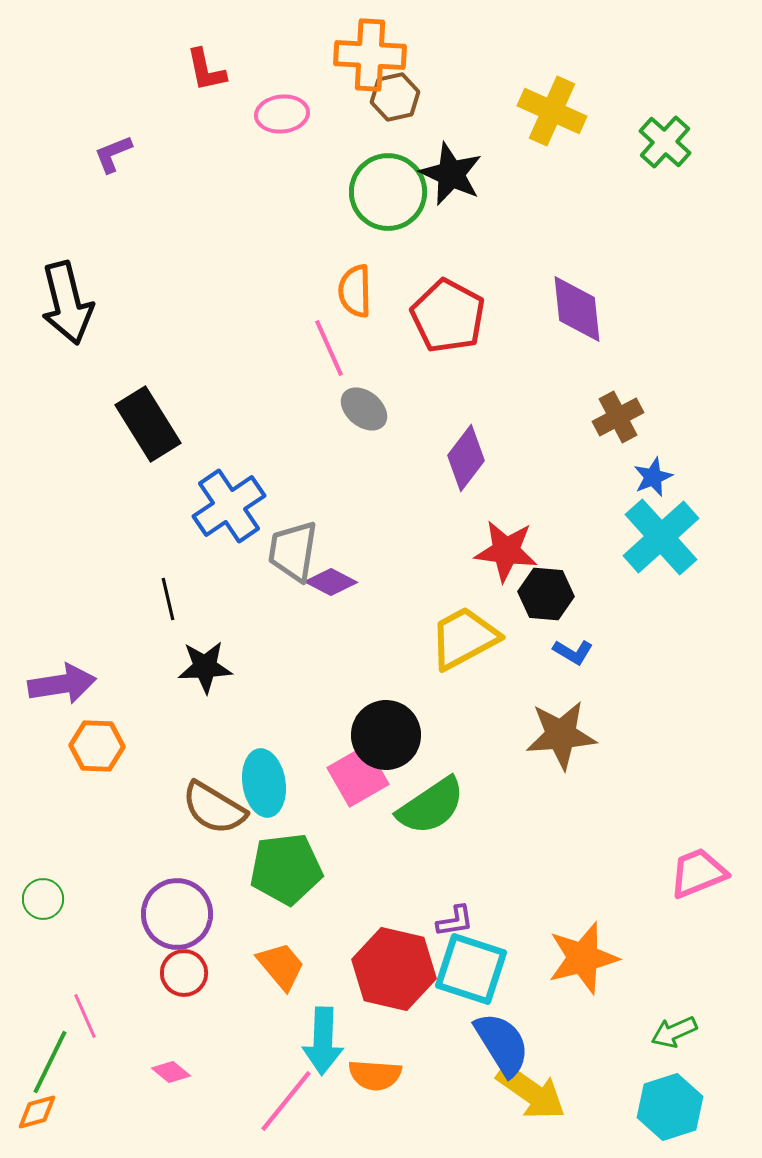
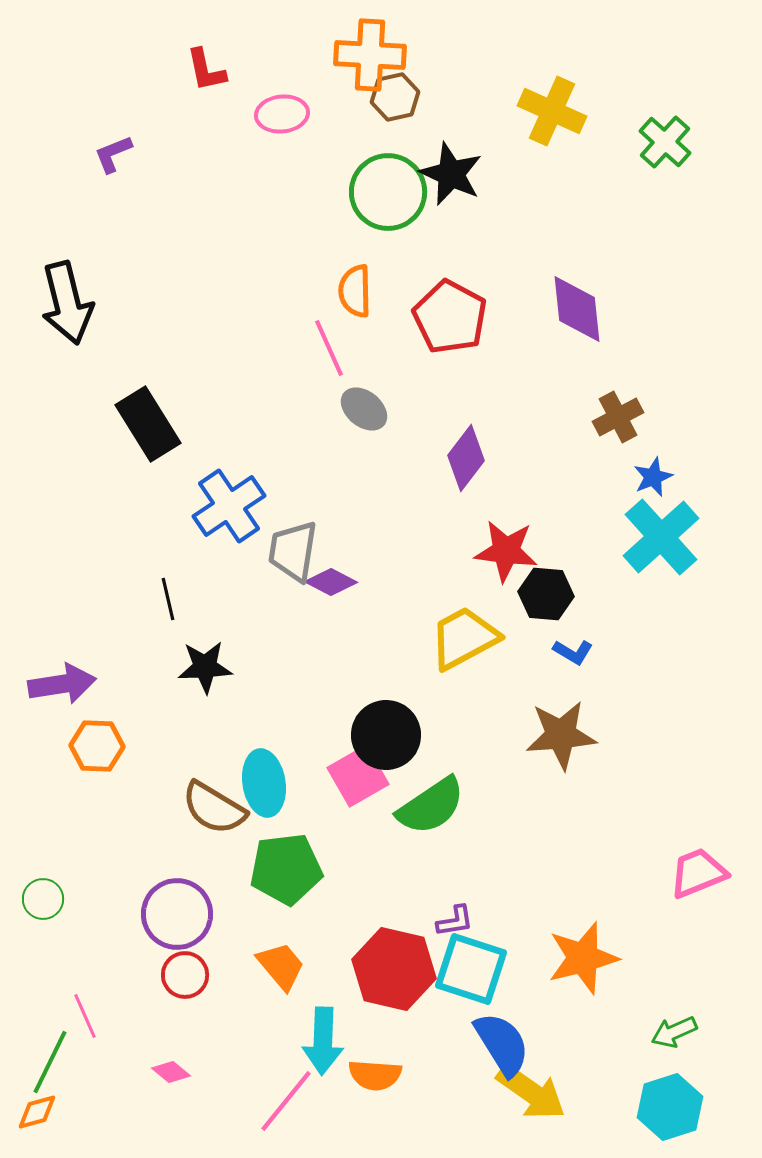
red pentagon at (448, 316): moved 2 px right, 1 px down
red circle at (184, 973): moved 1 px right, 2 px down
